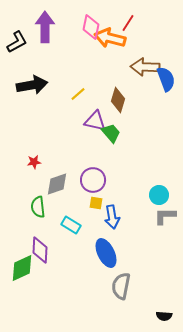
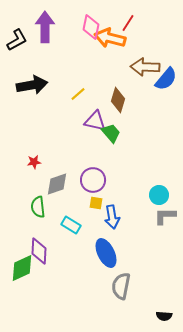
black L-shape: moved 2 px up
blue semicircle: rotated 60 degrees clockwise
purple diamond: moved 1 px left, 1 px down
